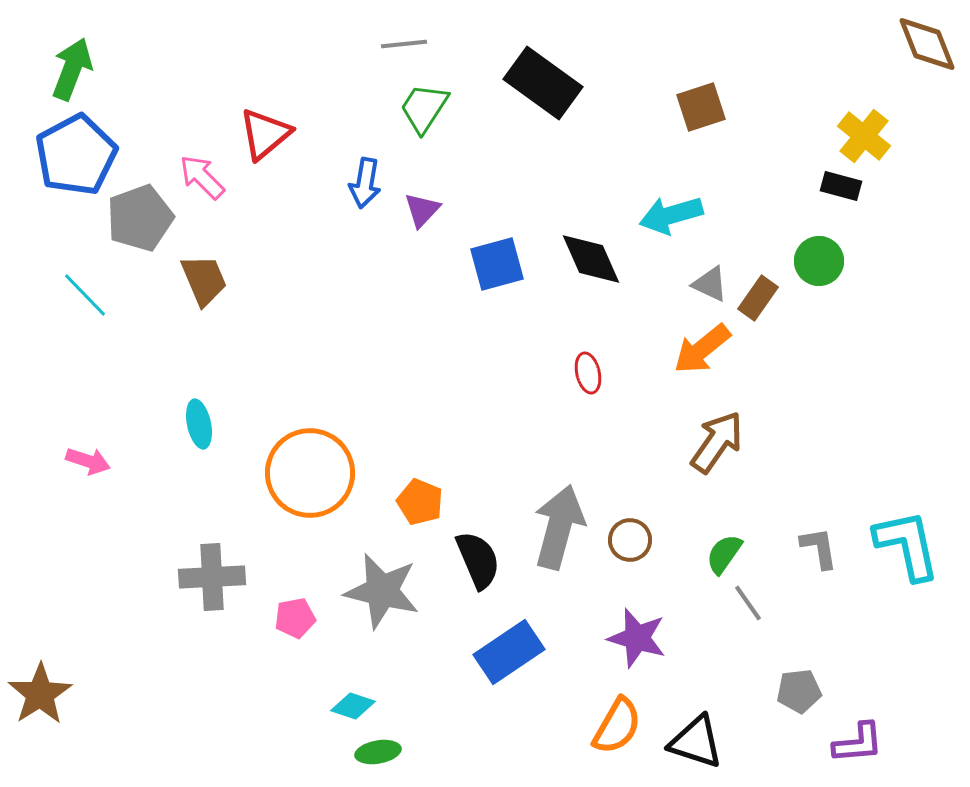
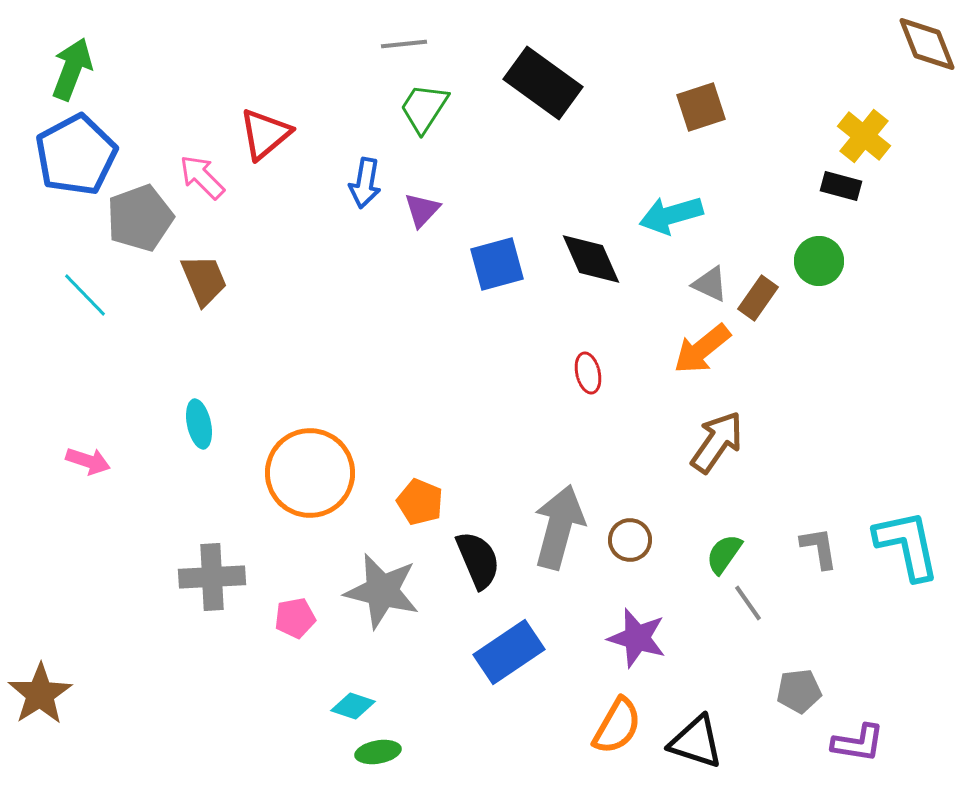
purple L-shape at (858, 743): rotated 14 degrees clockwise
